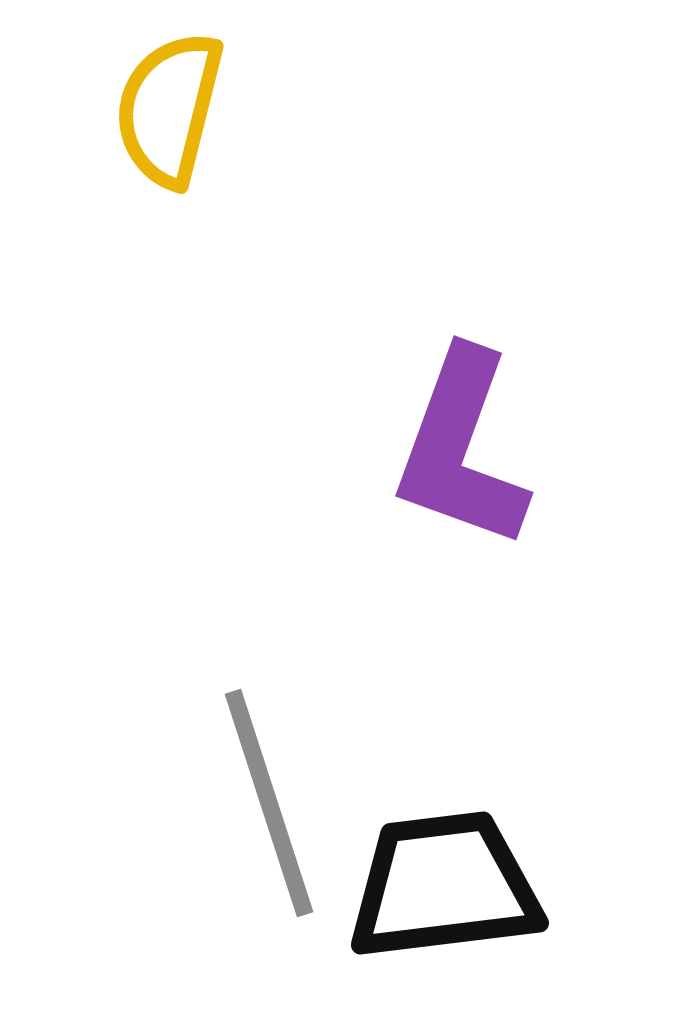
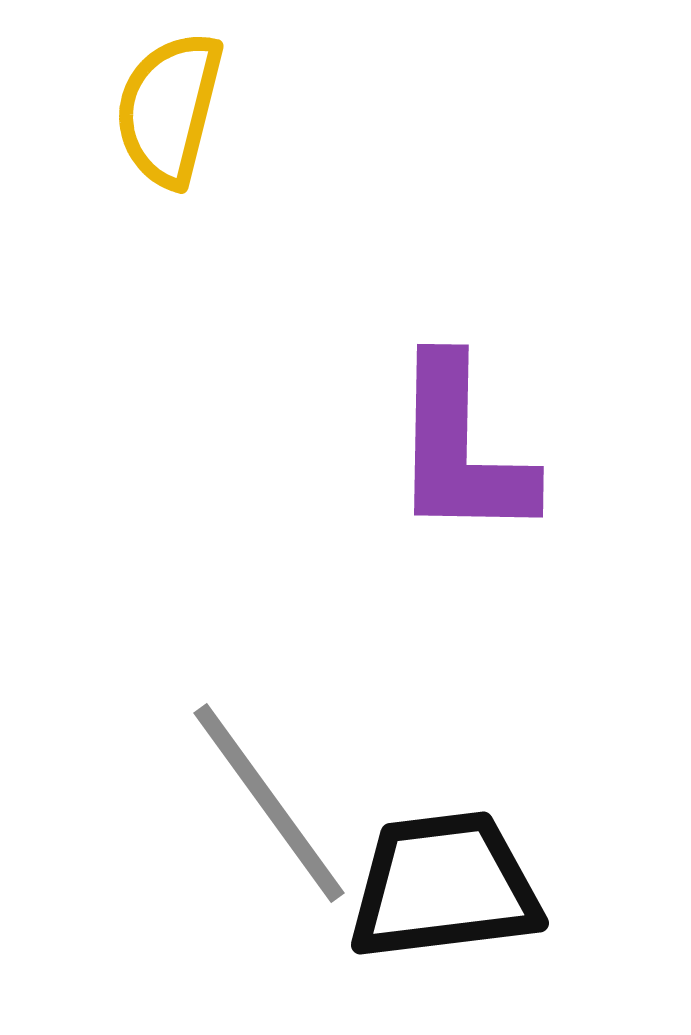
purple L-shape: rotated 19 degrees counterclockwise
gray line: rotated 18 degrees counterclockwise
